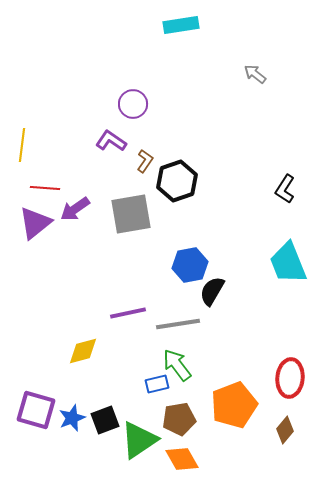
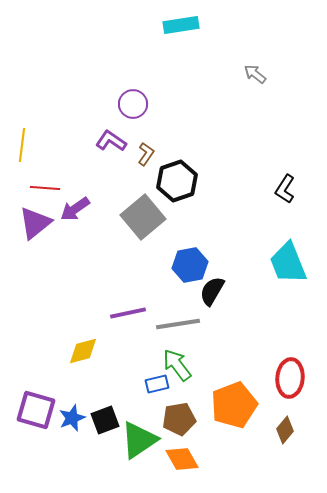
brown L-shape: moved 1 px right, 7 px up
gray square: moved 12 px right, 3 px down; rotated 30 degrees counterclockwise
